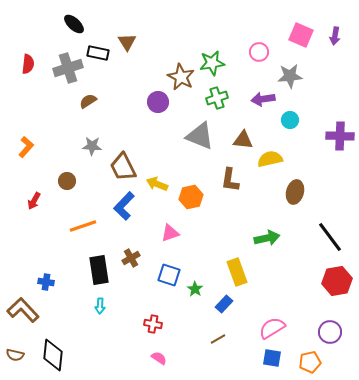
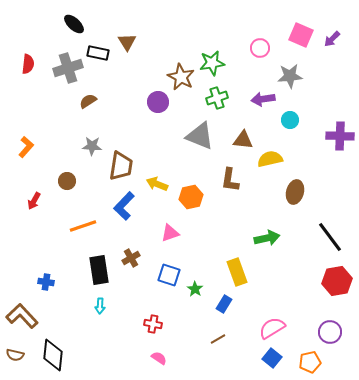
purple arrow at (335, 36): moved 3 px left, 3 px down; rotated 36 degrees clockwise
pink circle at (259, 52): moved 1 px right, 4 px up
brown trapezoid at (123, 167): moved 2 px left, 1 px up; rotated 144 degrees counterclockwise
blue rectangle at (224, 304): rotated 12 degrees counterclockwise
brown L-shape at (23, 310): moved 1 px left, 6 px down
blue square at (272, 358): rotated 30 degrees clockwise
